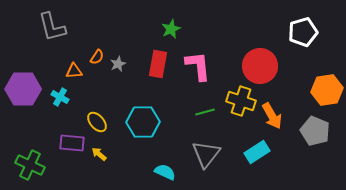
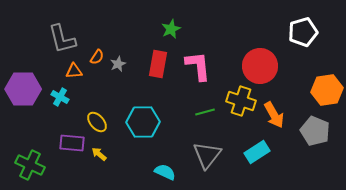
gray L-shape: moved 10 px right, 12 px down
orange arrow: moved 2 px right, 1 px up
gray triangle: moved 1 px right, 1 px down
